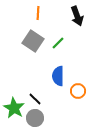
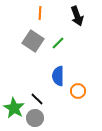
orange line: moved 2 px right
black line: moved 2 px right
